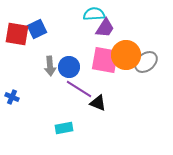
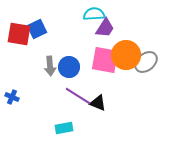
red square: moved 2 px right
purple line: moved 1 px left, 7 px down
